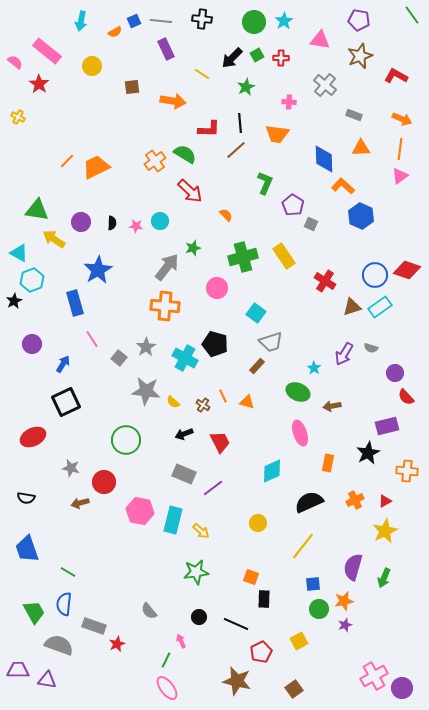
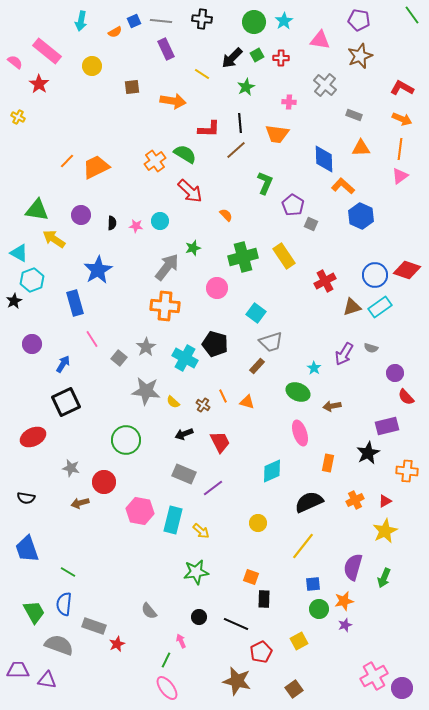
red L-shape at (396, 76): moved 6 px right, 12 px down
purple circle at (81, 222): moved 7 px up
red cross at (325, 281): rotated 30 degrees clockwise
